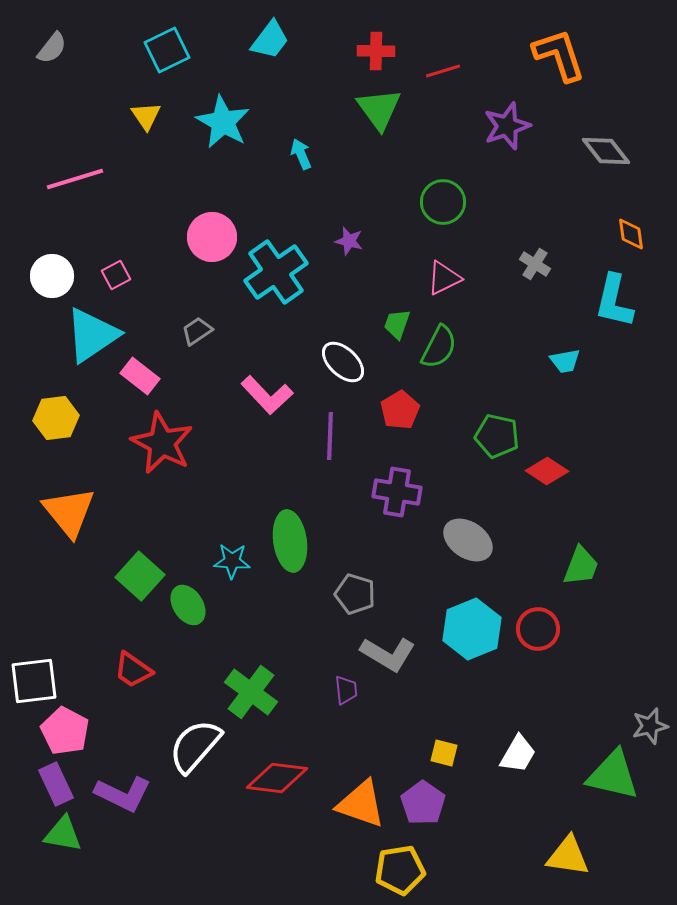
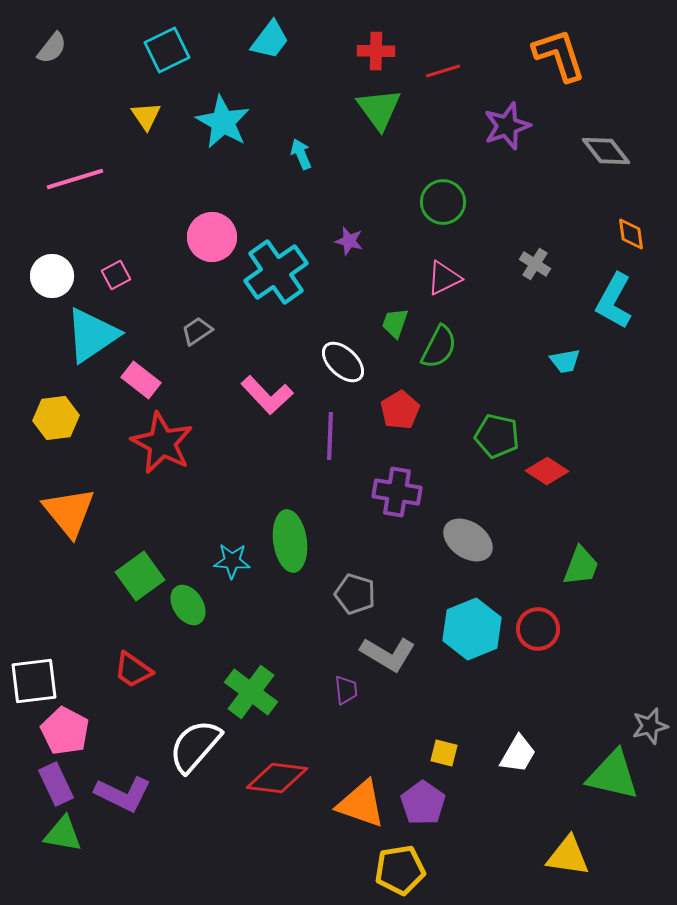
cyan L-shape at (614, 301): rotated 16 degrees clockwise
green trapezoid at (397, 324): moved 2 px left, 1 px up
pink rectangle at (140, 376): moved 1 px right, 4 px down
green square at (140, 576): rotated 12 degrees clockwise
